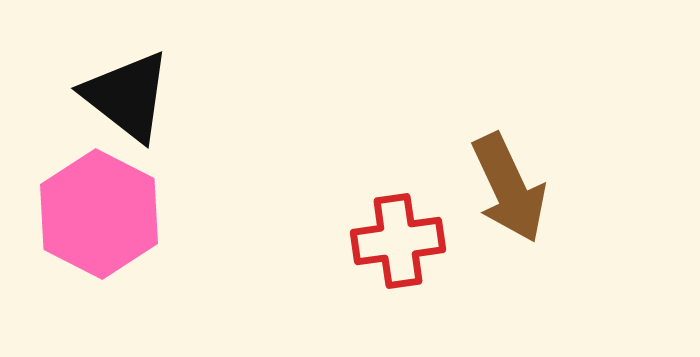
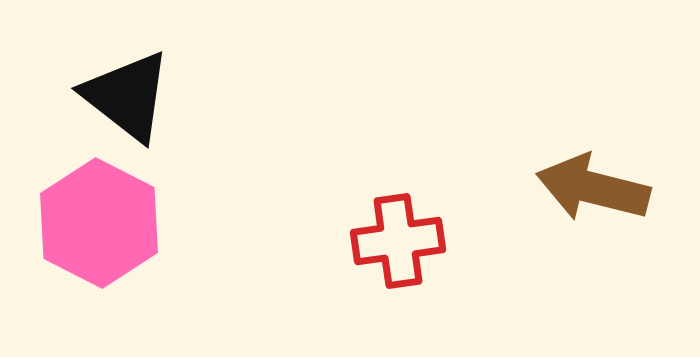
brown arrow: moved 84 px right; rotated 129 degrees clockwise
pink hexagon: moved 9 px down
